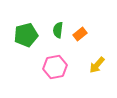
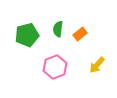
green semicircle: moved 1 px up
green pentagon: moved 1 px right
pink hexagon: rotated 10 degrees counterclockwise
